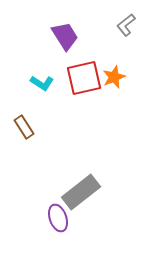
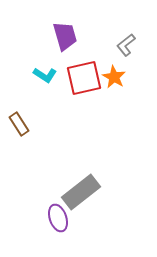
gray L-shape: moved 20 px down
purple trapezoid: rotated 16 degrees clockwise
orange star: rotated 20 degrees counterclockwise
cyan L-shape: moved 3 px right, 8 px up
brown rectangle: moved 5 px left, 3 px up
